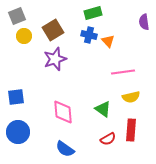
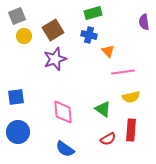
orange triangle: moved 10 px down
